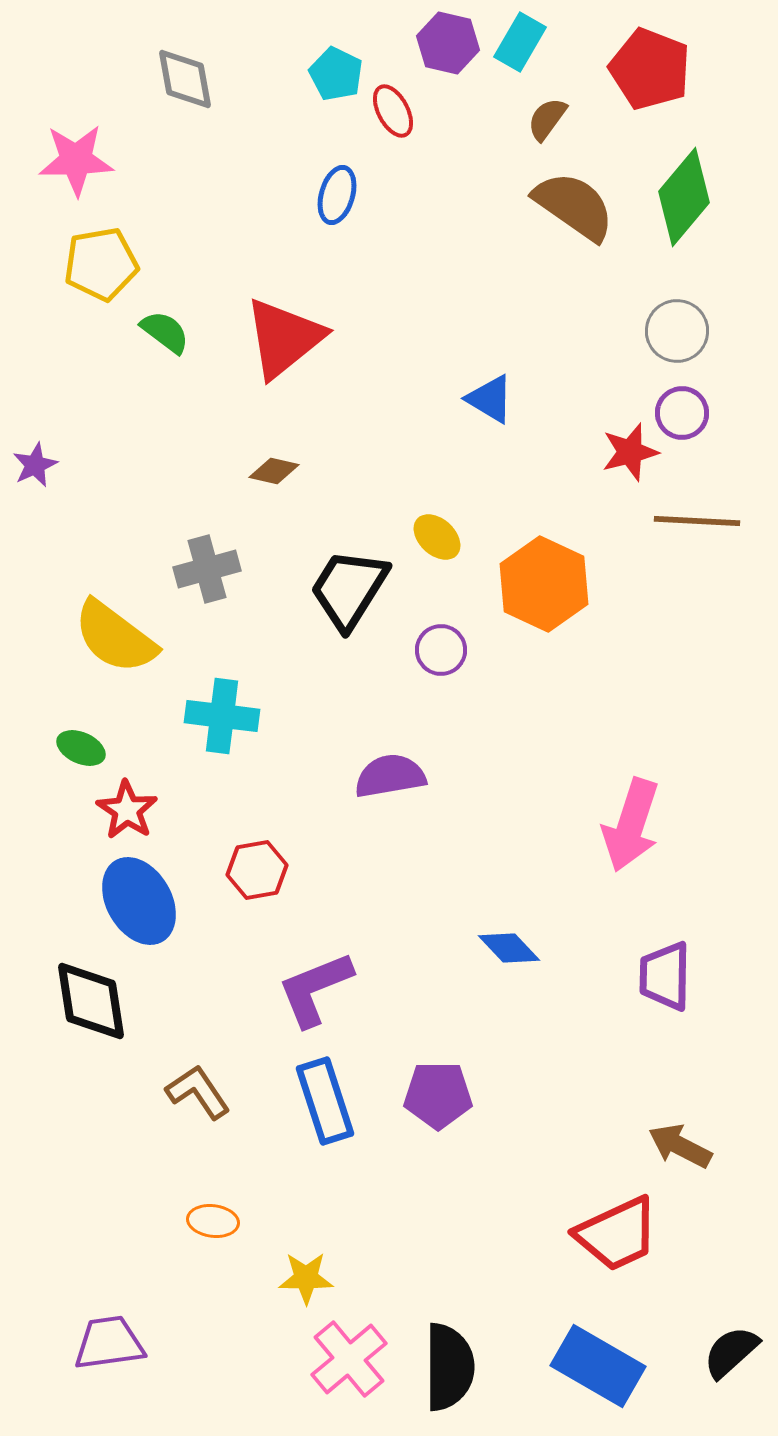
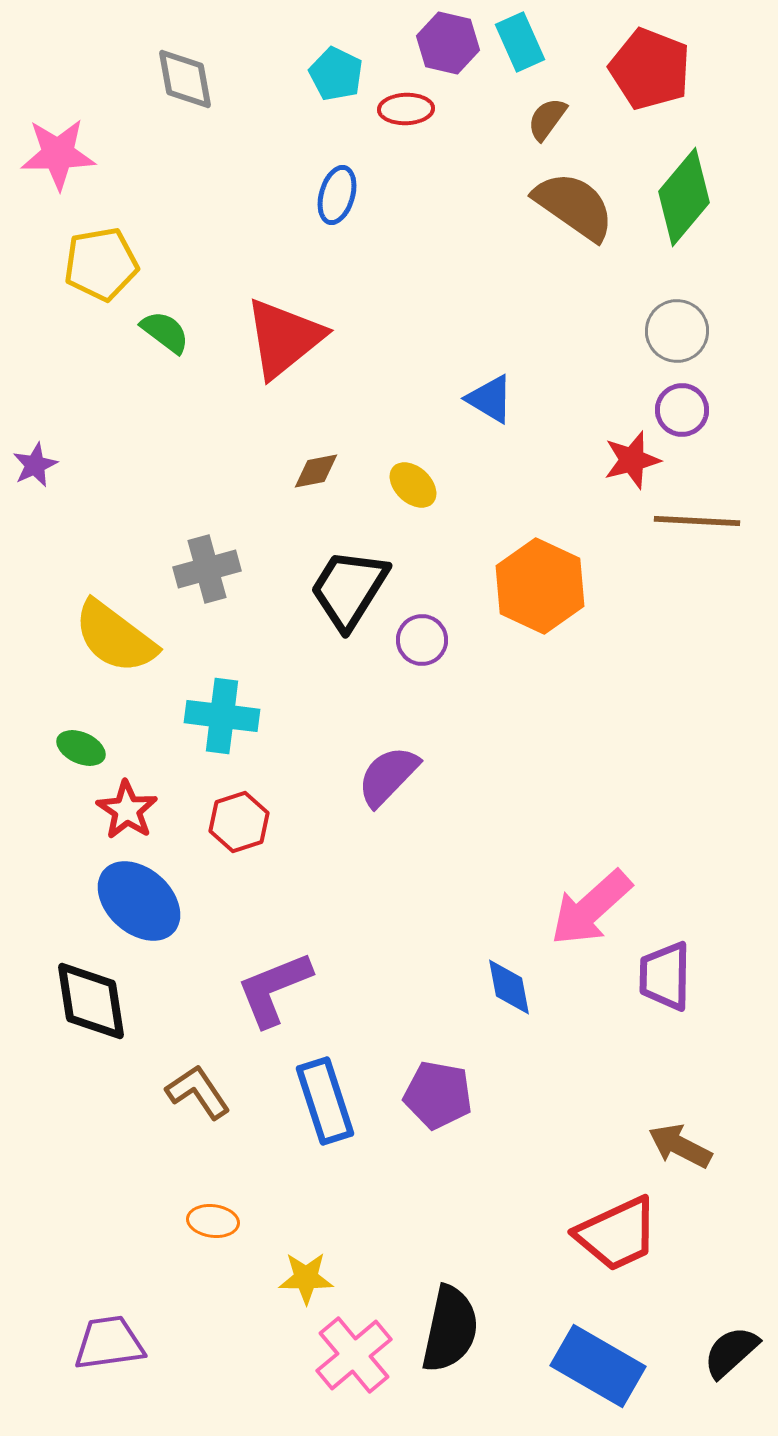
cyan rectangle at (520, 42): rotated 54 degrees counterclockwise
red ellipse at (393, 111): moved 13 px right, 2 px up; rotated 64 degrees counterclockwise
pink star at (76, 160): moved 18 px left, 6 px up
purple circle at (682, 413): moved 3 px up
red star at (630, 452): moved 2 px right, 8 px down
brown diamond at (274, 471): moved 42 px right; rotated 24 degrees counterclockwise
yellow ellipse at (437, 537): moved 24 px left, 52 px up
orange hexagon at (544, 584): moved 4 px left, 2 px down
purple circle at (441, 650): moved 19 px left, 10 px up
purple semicircle at (390, 776): moved 2 px left; rotated 36 degrees counterclockwise
pink arrow at (631, 825): moved 40 px left, 83 px down; rotated 30 degrees clockwise
red hexagon at (257, 870): moved 18 px left, 48 px up; rotated 8 degrees counterclockwise
blue ellipse at (139, 901): rotated 18 degrees counterclockwise
blue diamond at (509, 948): moved 39 px down; rotated 32 degrees clockwise
purple L-shape at (315, 989): moved 41 px left
purple pentagon at (438, 1095): rotated 10 degrees clockwise
pink cross at (349, 1359): moved 5 px right, 4 px up
black semicircle at (449, 1367): moved 1 px right, 38 px up; rotated 12 degrees clockwise
